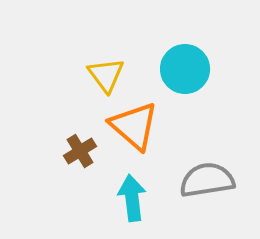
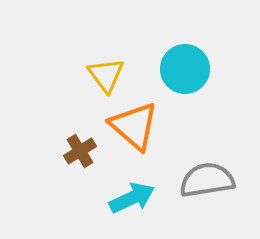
cyan arrow: rotated 72 degrees clockwise
